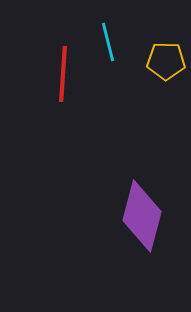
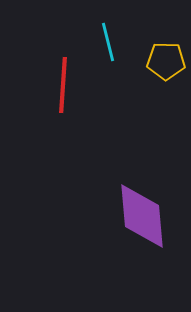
red line: moved 11 px down
purple diamond: rotated 20 degrees counterclockwise
